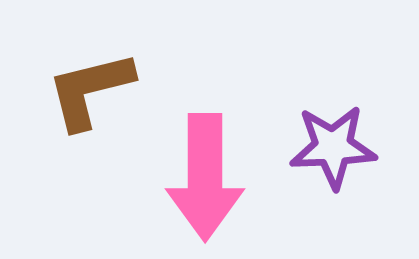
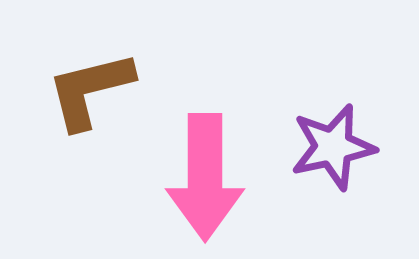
purple star: rotated 10 degrees counterclockwise
